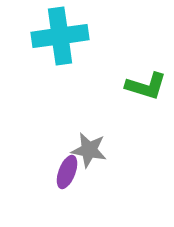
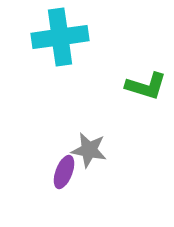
cyan cross: moved 1 px down
purple ellipse: moved 3 px left
